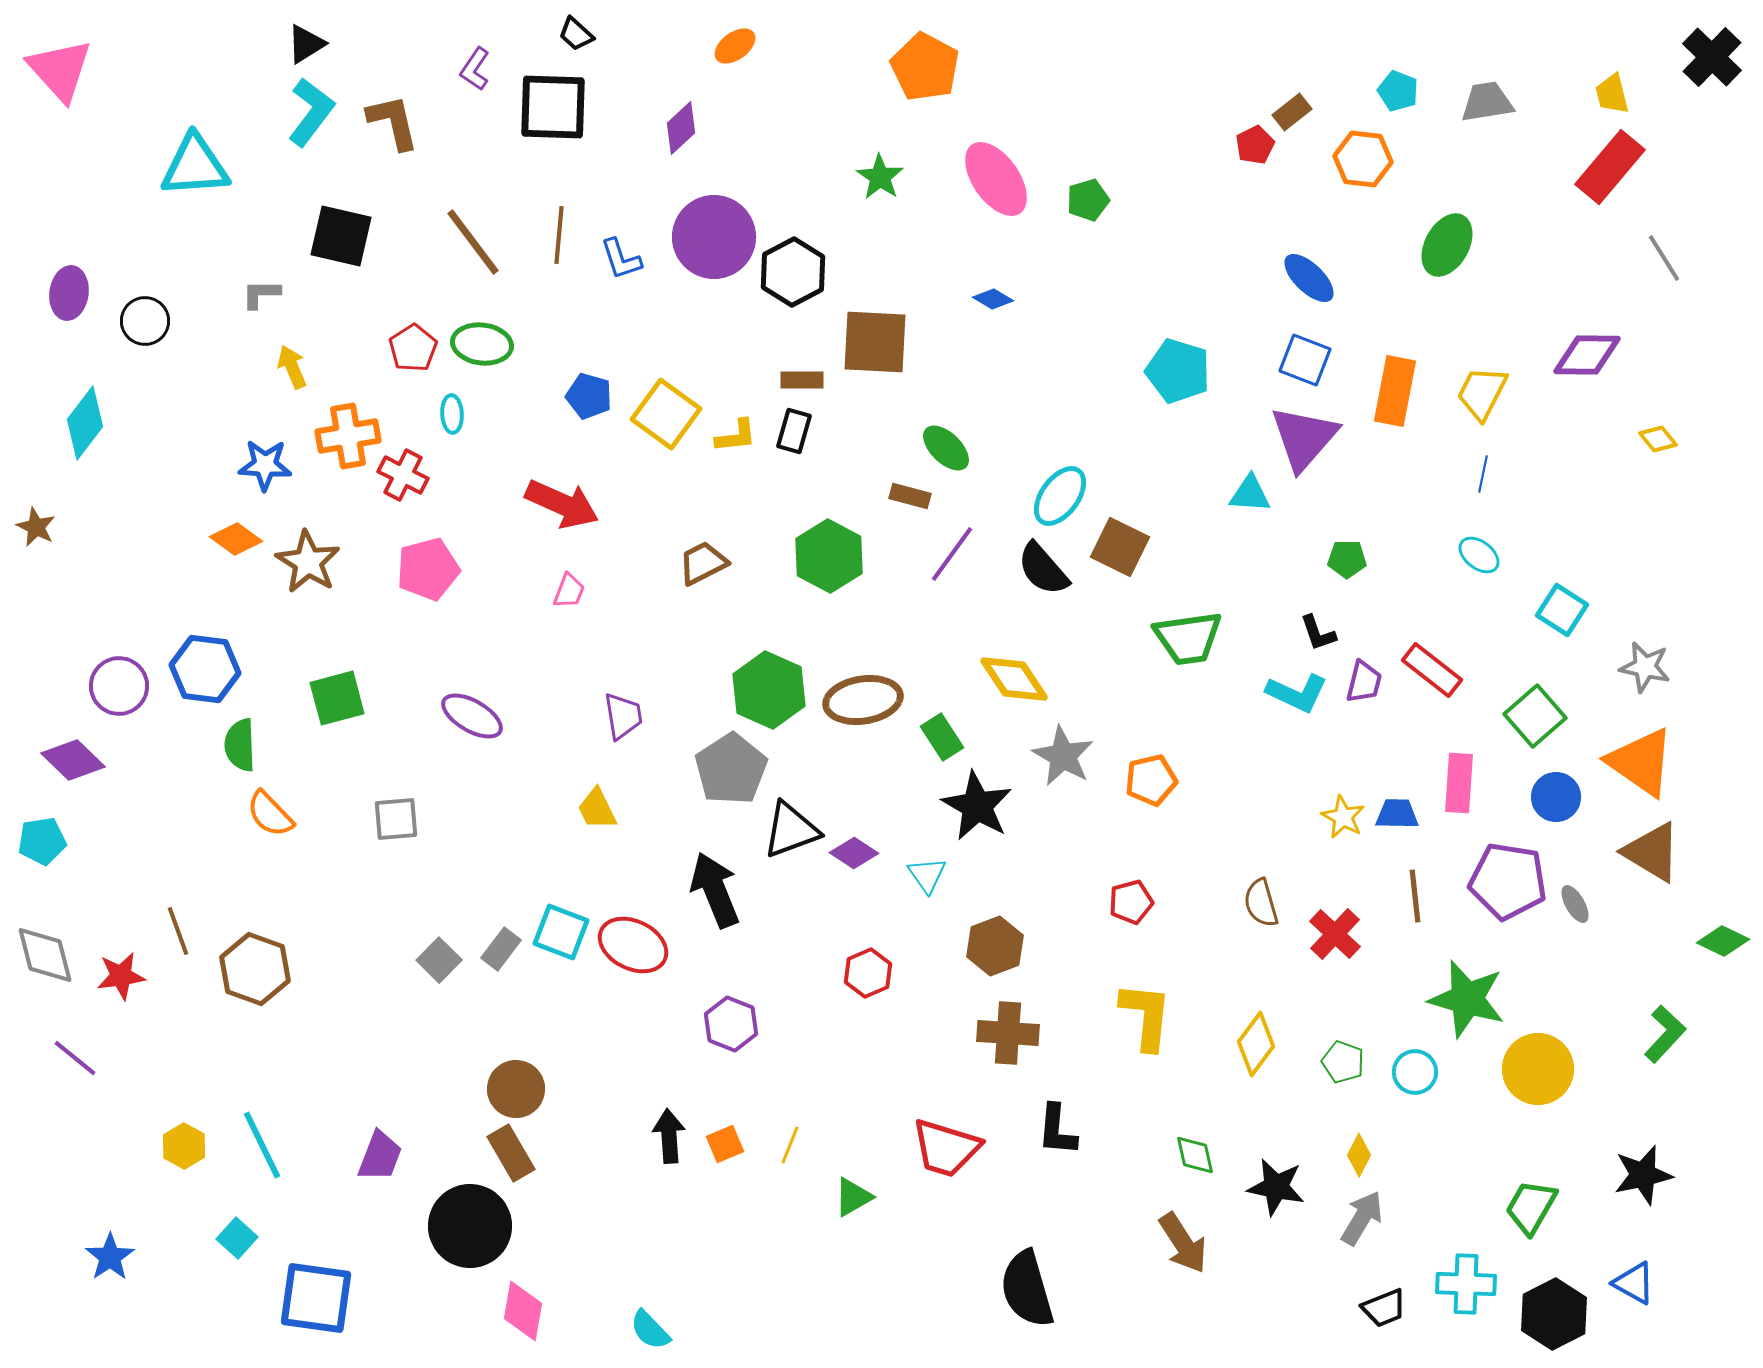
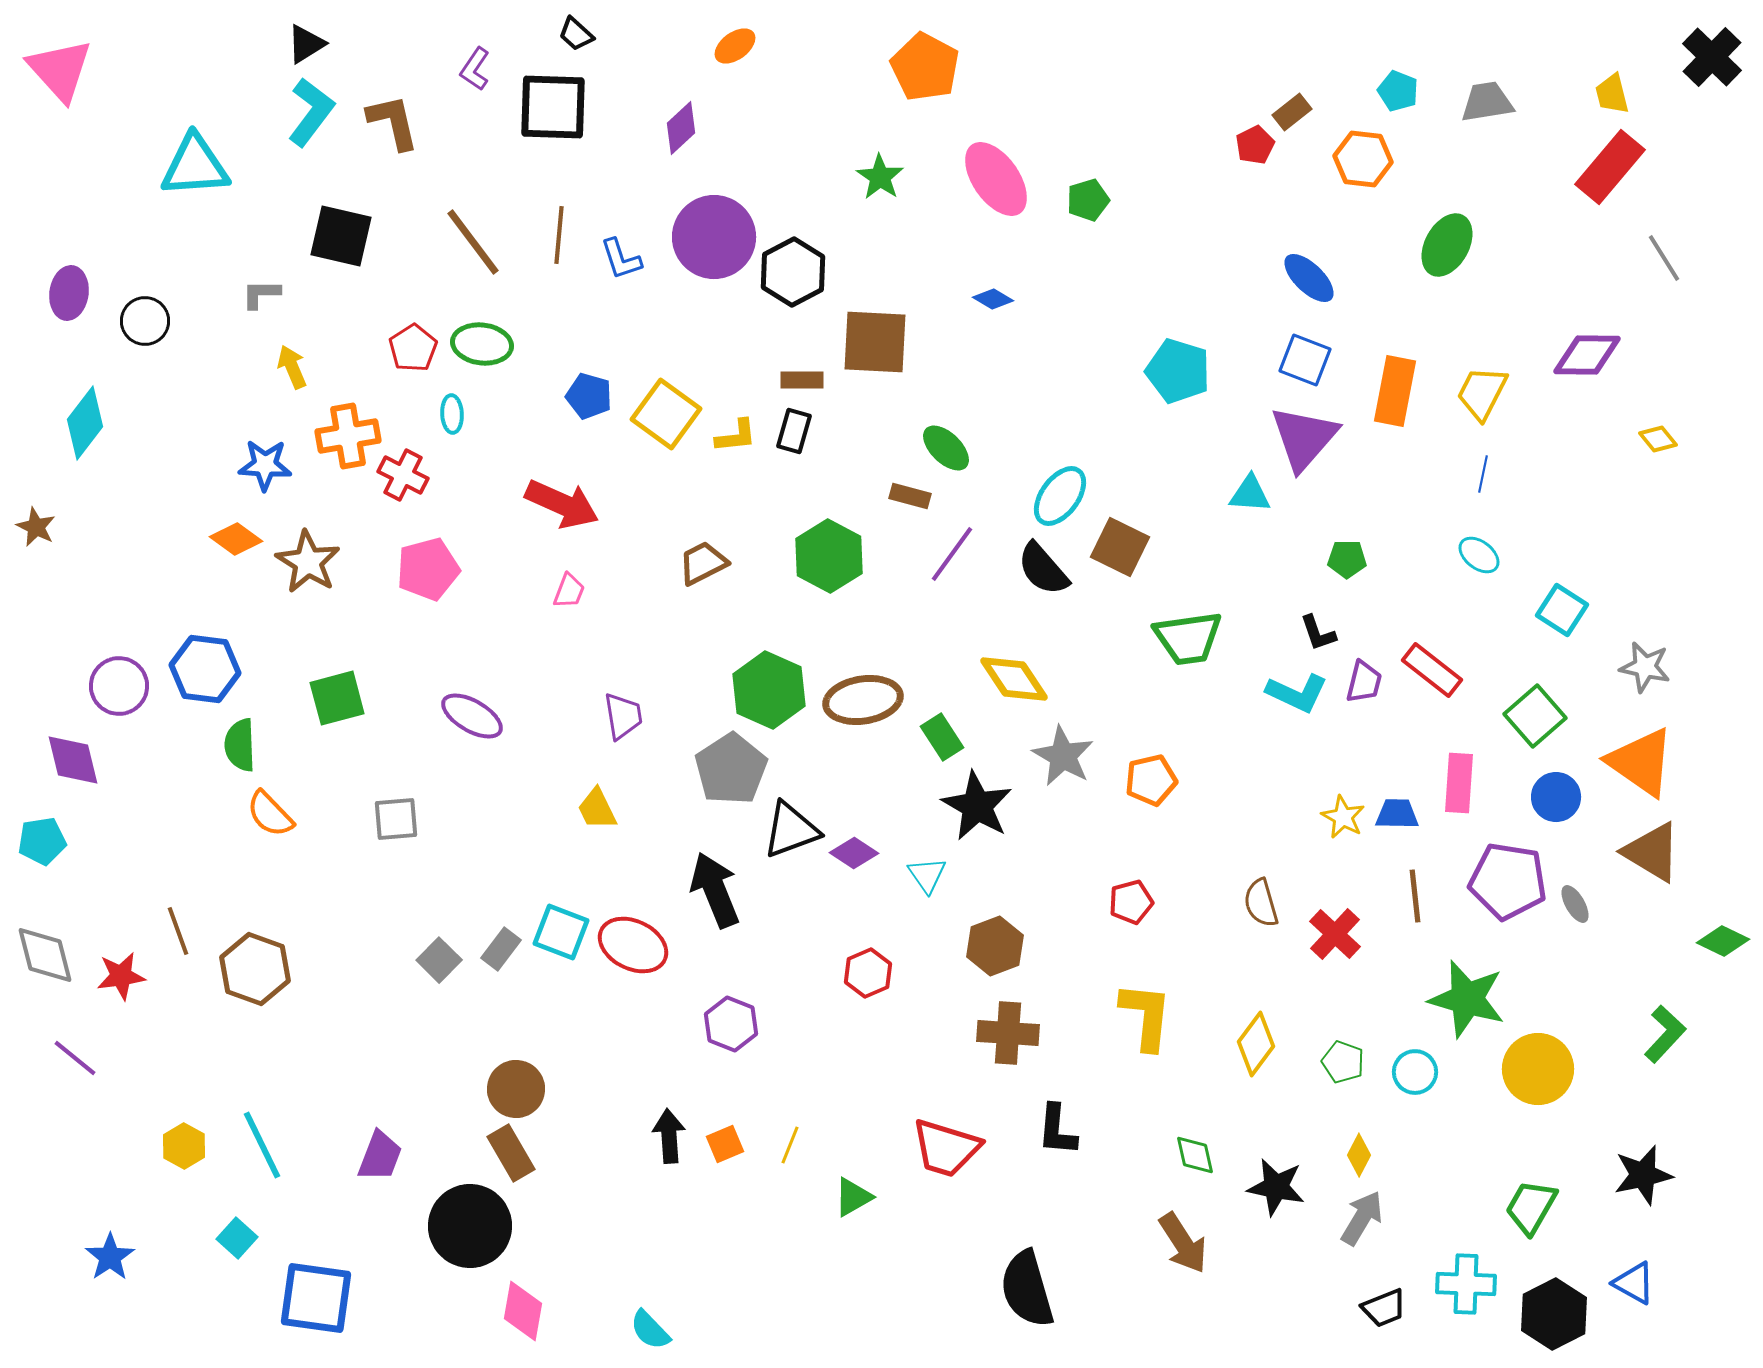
purple diamond at (73, 760): rotated 32 degrees clockwise
